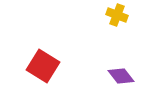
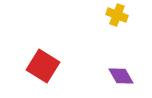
purple diamond: rotated 8 degrees clockwise
